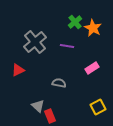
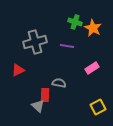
green cross: rotated 32 degrees counterclockwise
gray cross: rotated 25 degrees clockwise
red rectangle: moved 5 px left, 21 px up; rotated 24 degrees clockwise
